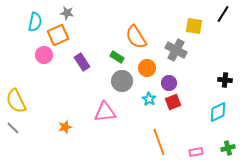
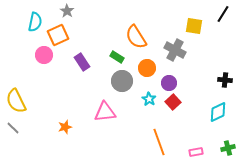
gray star: moved 2 px up; rotated 24 degrees clockwise
gray cross: moved 1 px left
red square: rotated 21 degrees counterclockwise
